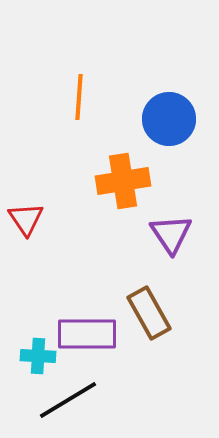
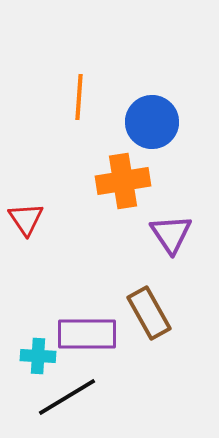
blue circle: moved 17 px left, 3 px down
black line: moved 1 px left, 3 px up
